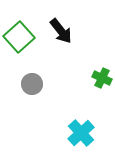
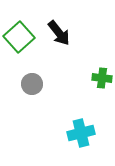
black arrow: moved 2 px left, 2 px down
green cross: rotated 18 degrees counterclockwise
cyan cross: rotated 28 degrees clockwise
